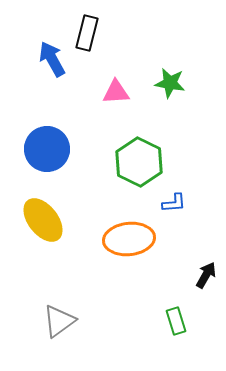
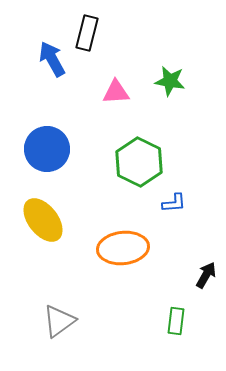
green star: moved 2 px up
orange ellipse: moved 6 px left, 9 px down
green rectangle: rotated 24 degrees clockwise
